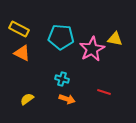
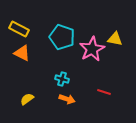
cyan pentagon: moved 1 px right; rotated 15 degrees clockwise
